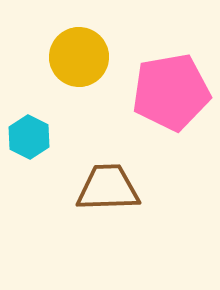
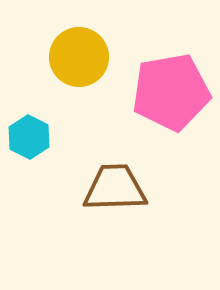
brown trapezoid: moved 7 px right
